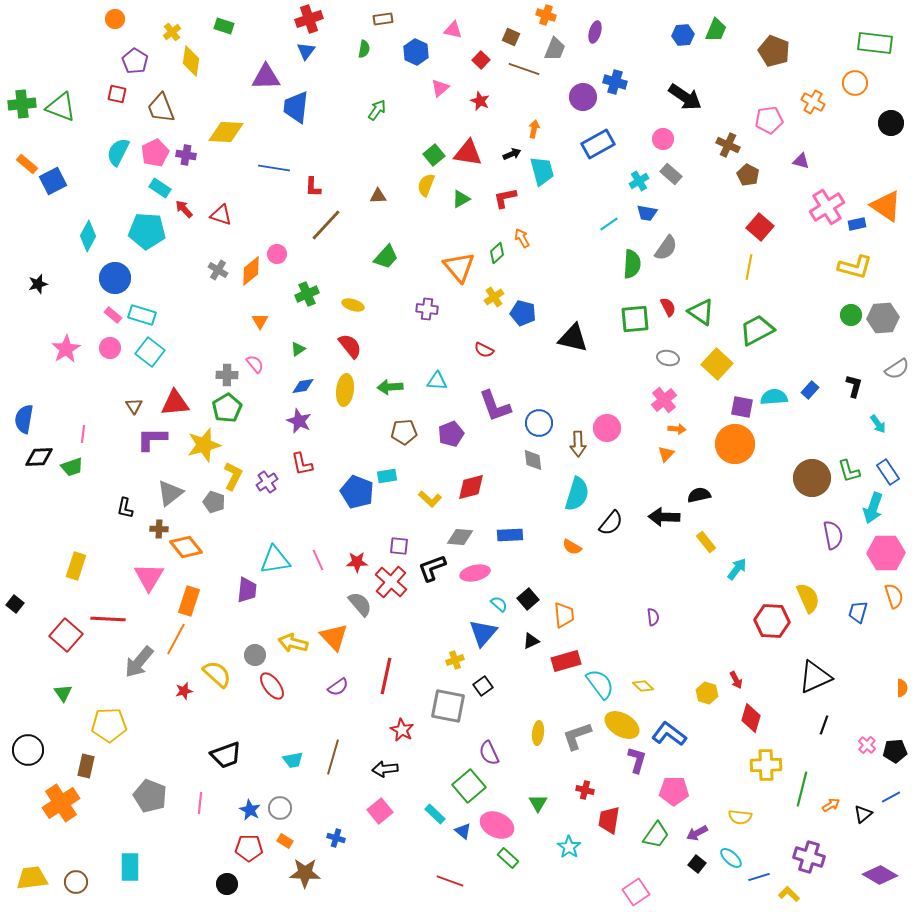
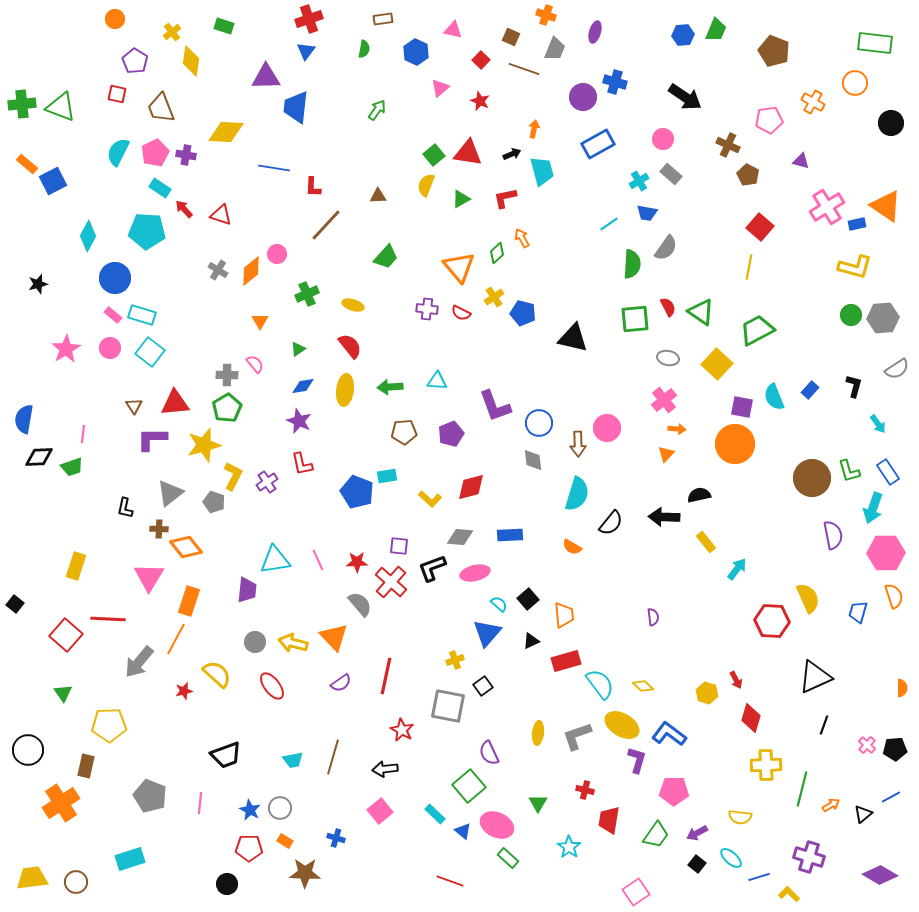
red semicircle at (484, 350): moved 23 px left, 37 px up
cyan semicircle at (774, 397): rotated 108 degrees counterclockwise
blue triangle at (483, 633): moved 4 px right
gray circle at (255, 655): moved 13 px up
purple semicircle at (338, 687): moved 3 px right, 4 px up
black pentagon at (895, 751): moved 2 px up
cyan rectangle at (130, 867): moved 8 px up; rotated 72 degrees clockwise
